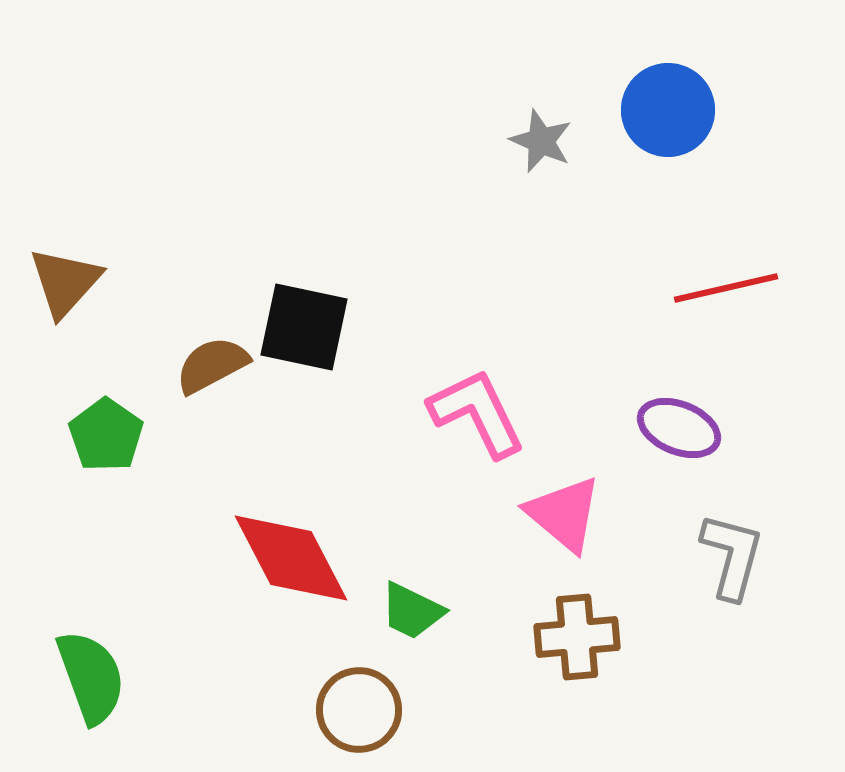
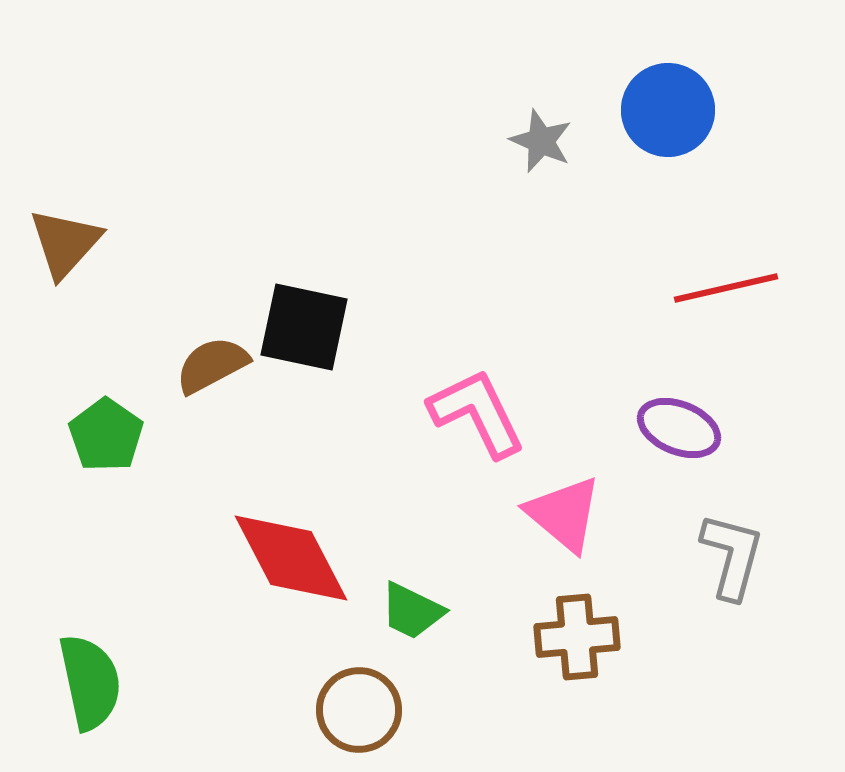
brown triangle: moved 39 px up
green semicircle: moved 1 px left, 5 px down; rotated 8 degrees clockwise
